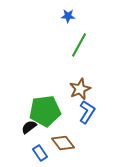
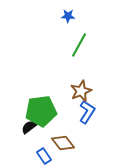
brown star: moved 1 px right, 2 px down
green pentagon: moved 4 px left
blue rectangle: moved 4 px right, 3 px down
